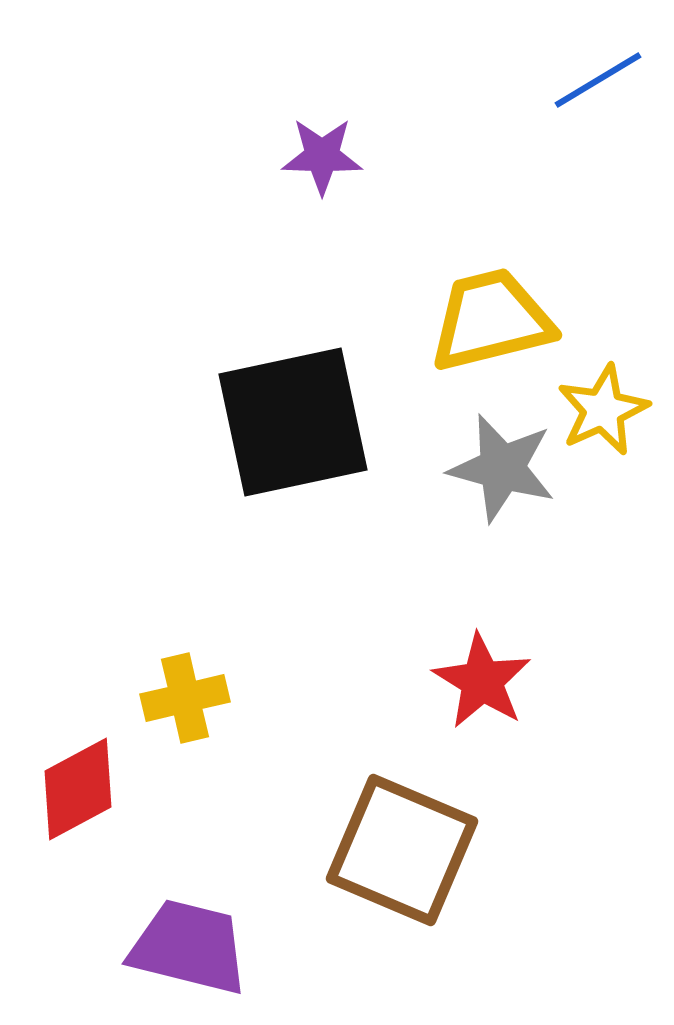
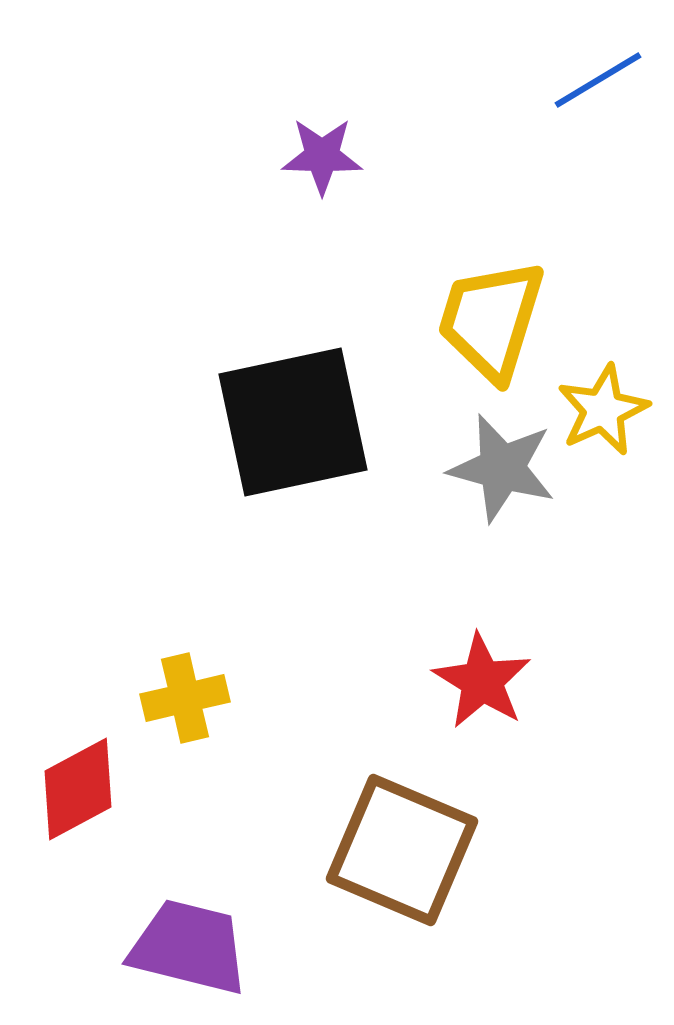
yellow trapezoid: rotated 59 degrees counterclockwise
